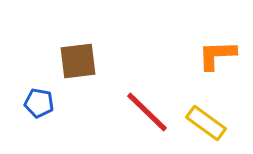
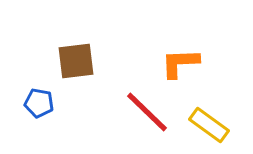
orange L-shape: moved 37 px left, 8 px down
brown square: moved 2 px left
yellow rectangle: moved 3 px right, 2 px down
